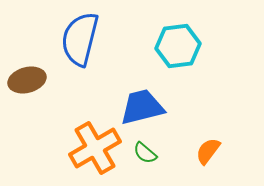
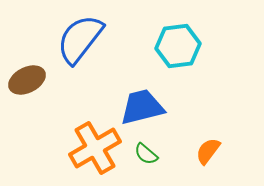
blue semicircle: rotated 24 degrees clockwise
brown ellipse: rotated 12 degrees counterclockwise
green semicircle: moved 1 px right, 1 px down
